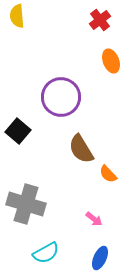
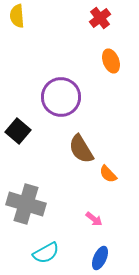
red cross: moved 2 px up
